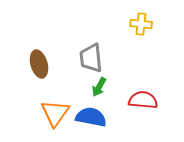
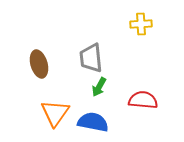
yellow cross: rotated 10 degrees counterclockwise
blue semicircle: moved 2 px right, 5 px down
